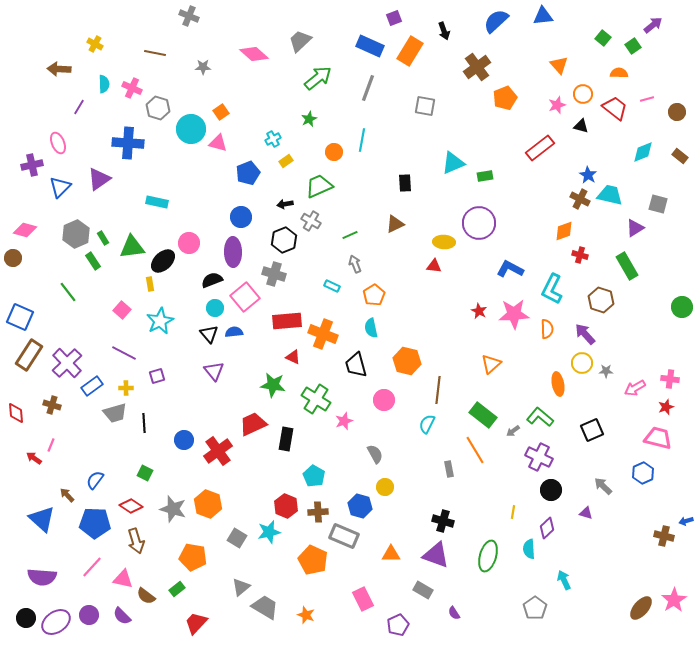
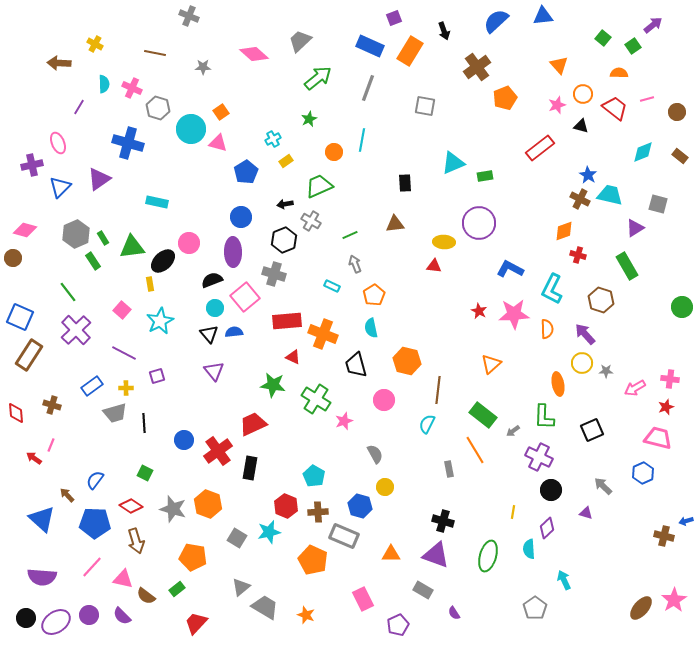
brown arrow at (59, 69): moved 6 px up
blue cross at (128, 143): rotated 12 degrees clockwise
blue pentagon at (248, 173): moved 2 px left, 1 px up; rotated 10 degrees counterclockwise
brown triangle at (395, 224): rotated 18 degrees clockwise
red cross at (580, 255): moved 2 px left
purple cross at (67, 363): moved 9 px right, 33 px up
green L-shape at (540, 417): moved 4 px right; rotated 128 degrees counterclockwise
black rectangle at (286, 439): moved 36 px left, 29 px down
